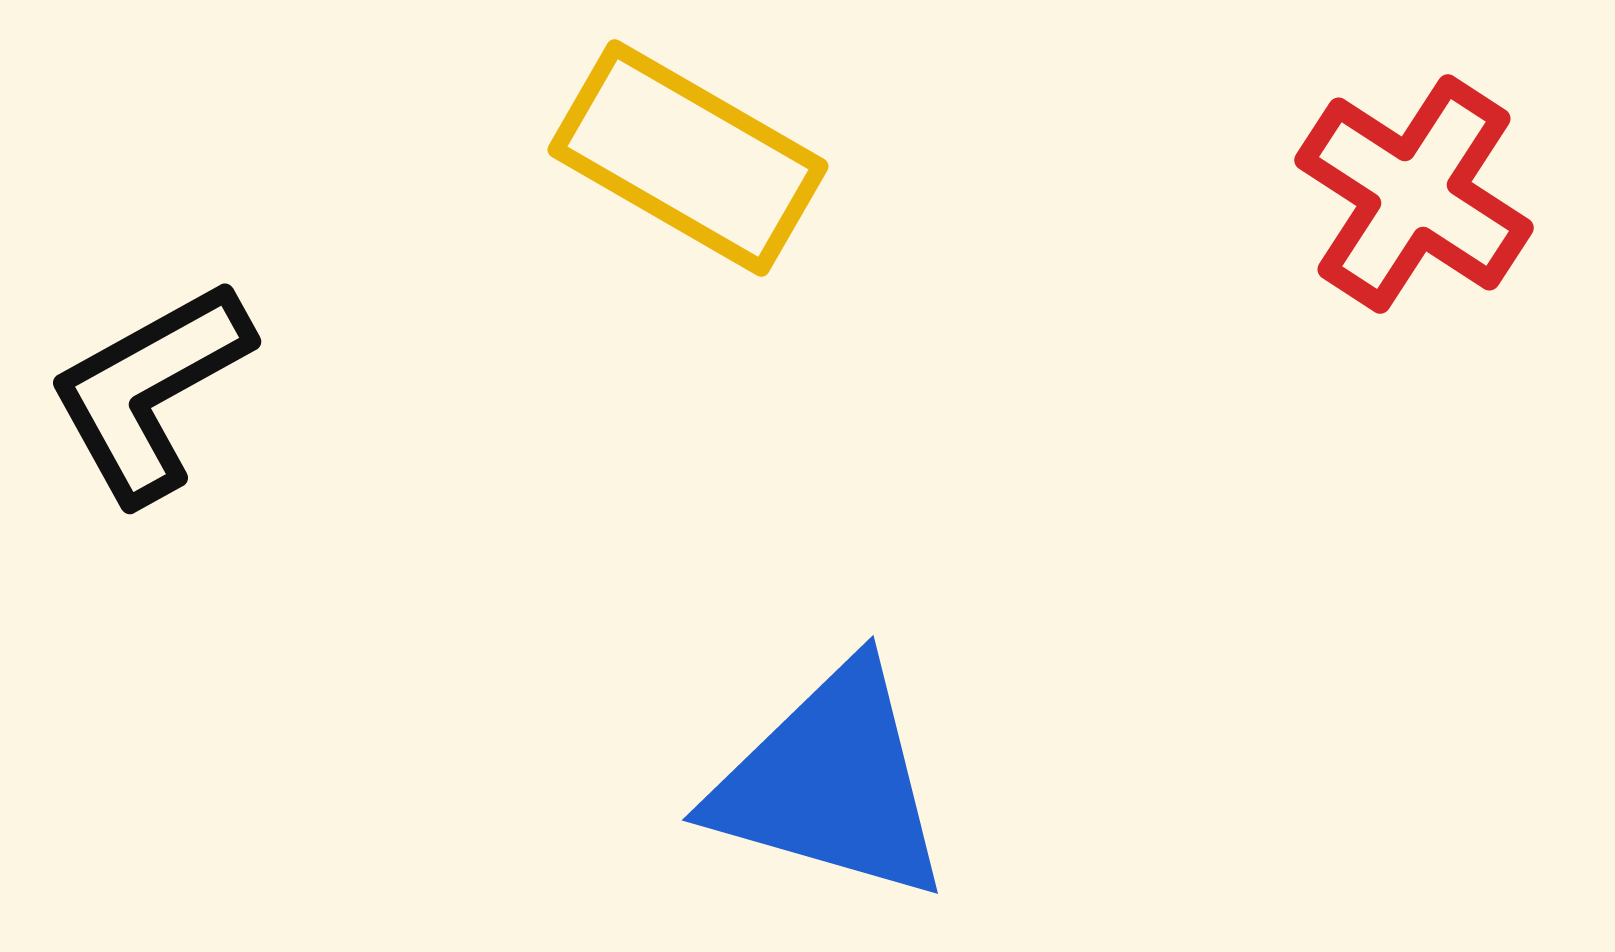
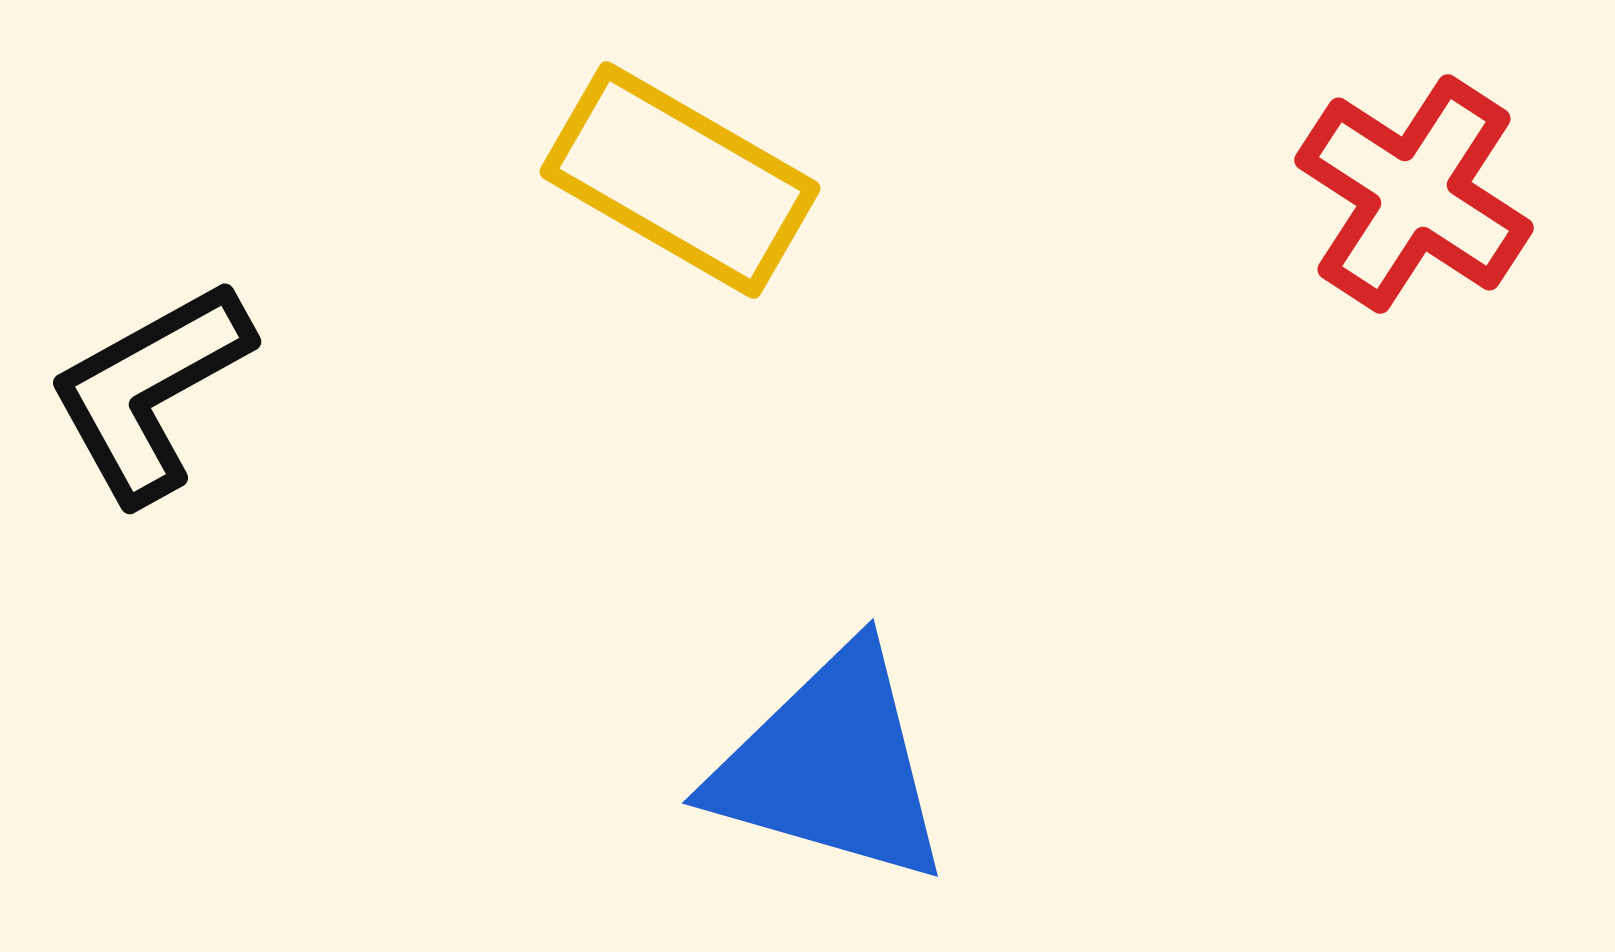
yellow rectangle: moved 8 px left, 22 px down
blue triangle: moved 17 px up
